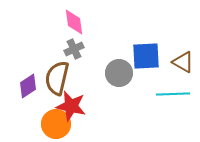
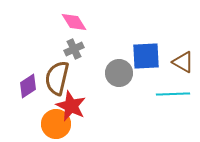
pink diamond: rotated 24 degrees counterclockwise
red star: rotated 12 degrees clockwise
